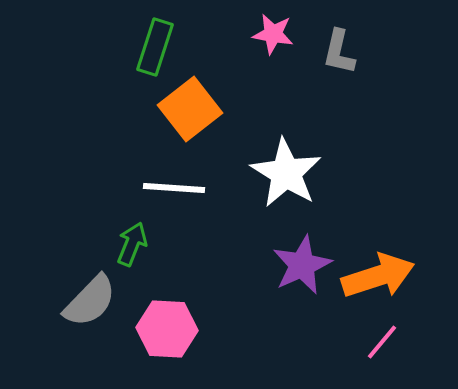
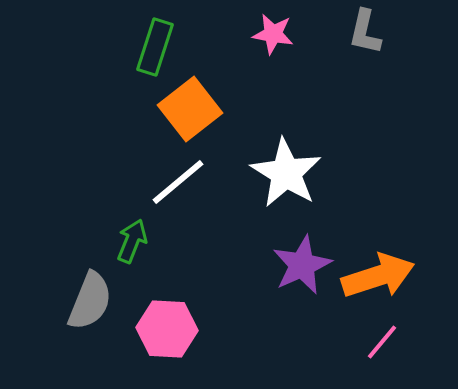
gray L-shape: moved 26 px right, 20 px up
white line: moved 4 px right, 6 px up; rotated 44 degrees counterclockwise
green arrow: moved 3 px up
gray semicircle: rotated 22 degrees counterclockwise
